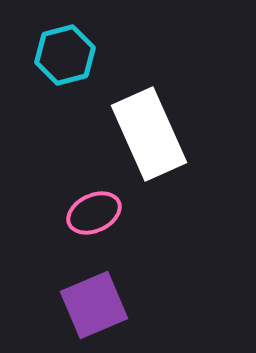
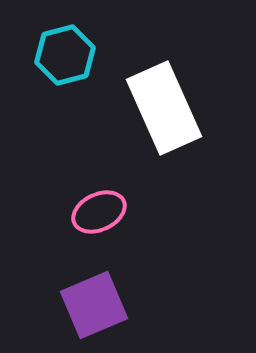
white rectangle: moved 15 px right, 26 px up
pink ellipse: moved 5 px right, 1 px up
